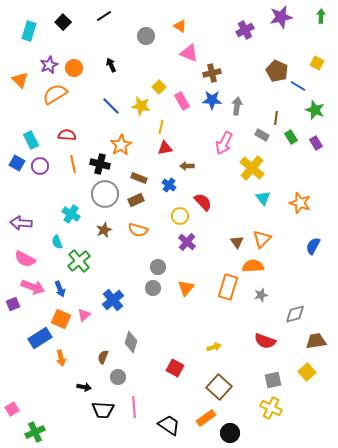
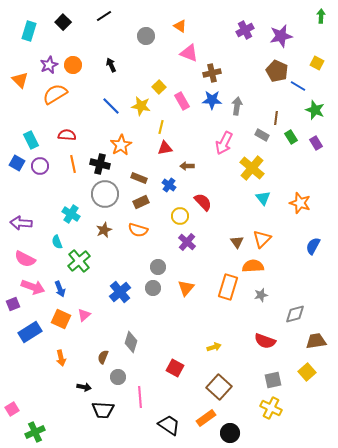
purple star at (281, 17): moved 19 px down
orange circle at (74, 68): moved 1 px left, 3 px up
brown rectangle at (136, 200): moved 5 px right, 2 px down
blue cross at (113, 300): moved 7 px right, 8 px up
blue rectangle at (40, 338): moved 10 px left, 6 px up
pink line at (134, 407): moved 6 px right, 10 px up
